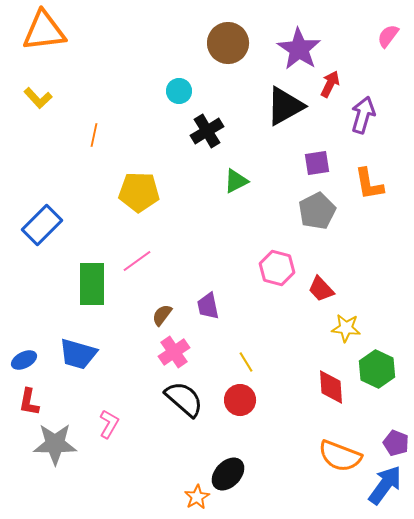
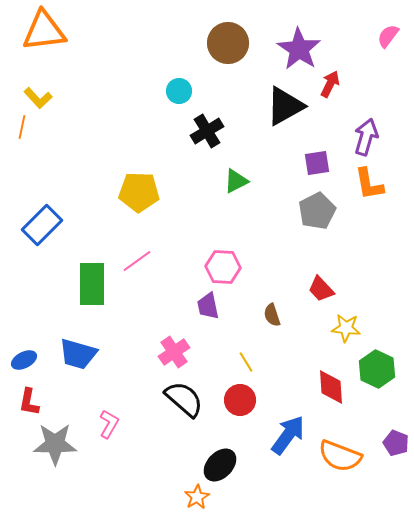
purple arrow: moved 3 px right, 22 px down
orange line: moved 72 px left, 8 px up
pink hexagon: moved 54 px left, 1 px up; rotated 12 degrees counterclockwise
brown semicircle: moved 110 px right; rotated 55 degrees counterclockwise
black ellipse: moved 8 px left, 9 px up
blue arrow: moved 97 px left, 50 px up
